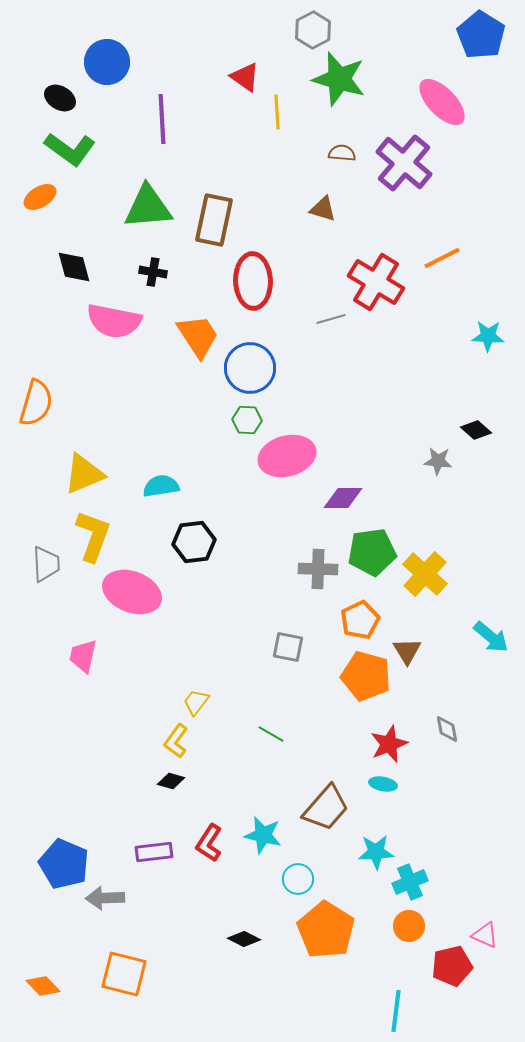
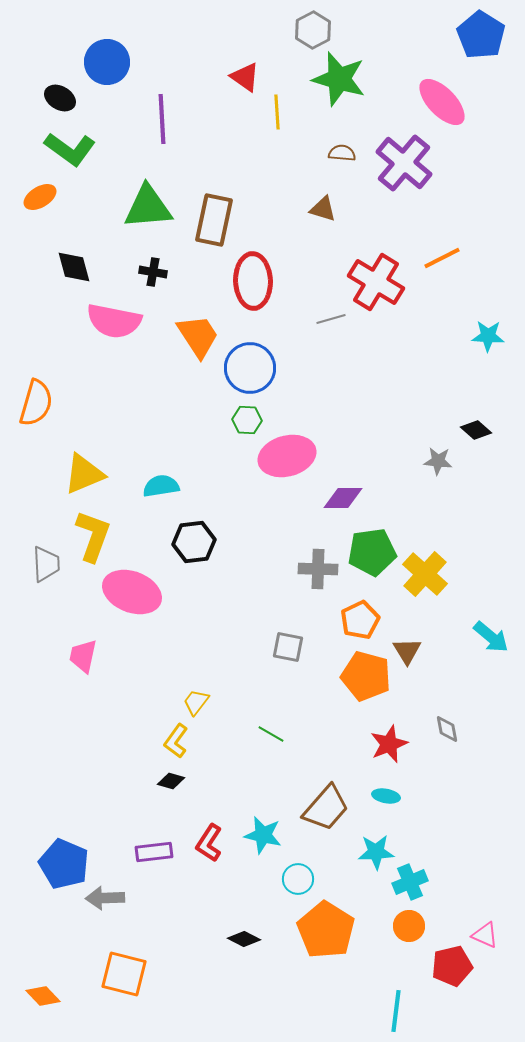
cyan ellipse at (383, 784): moved 3 px right, 12 px down
orange diamond at (43, 986): moved 10 px down
